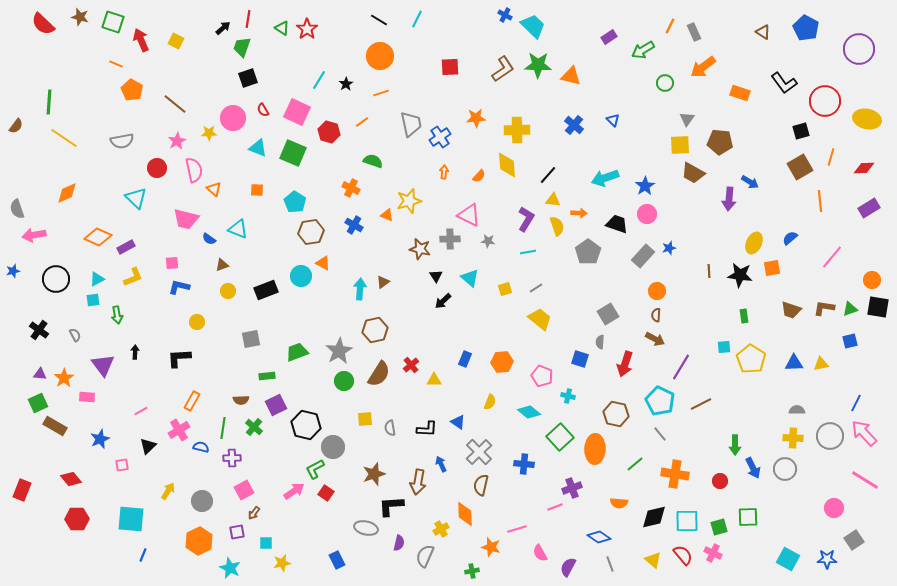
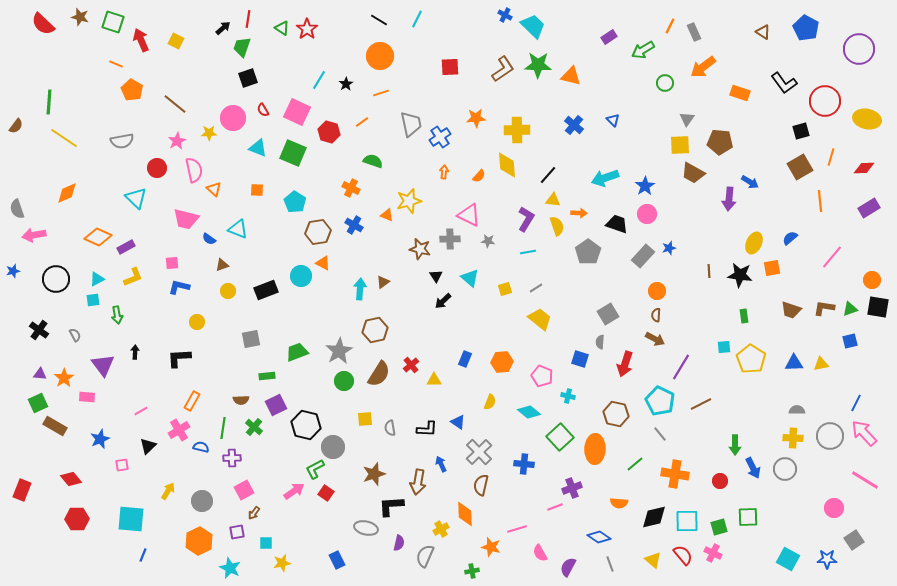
brown hexagon at (311, 232): moved 7 px right
